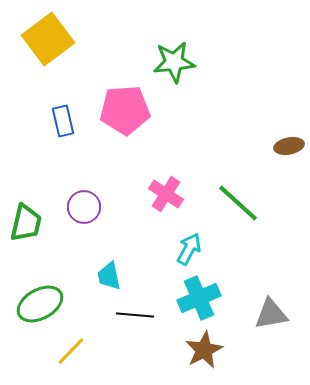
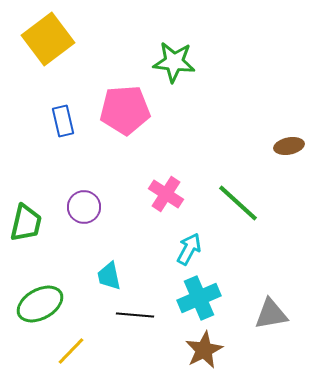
green star: rotated 12 degrees clockwise
